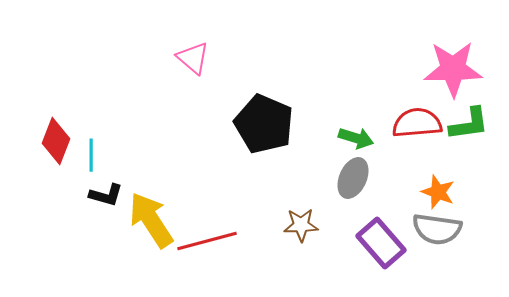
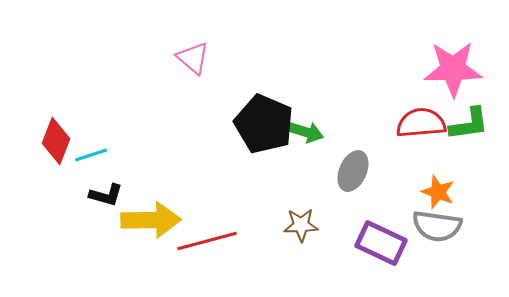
red semicircle: moved 4 px right
green arrow: moved 50 px left, 6 px up
cyan line: rotated 72 degrees clockwise
gray ellipse: moved 7 px up
yellow arrow: rotated 122 degrees clockwise
gray semicircle: moved 3 px up
purple rectangle: rotated 24 degrees counterclockwise
